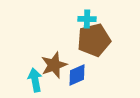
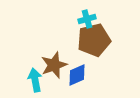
cyan cross: rotated 18 degrees counterclockwise
